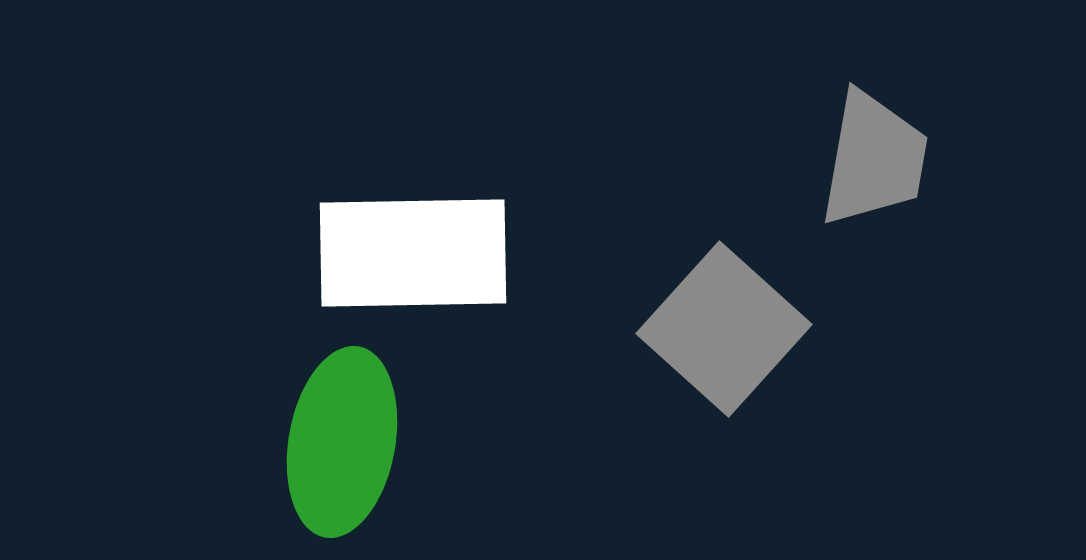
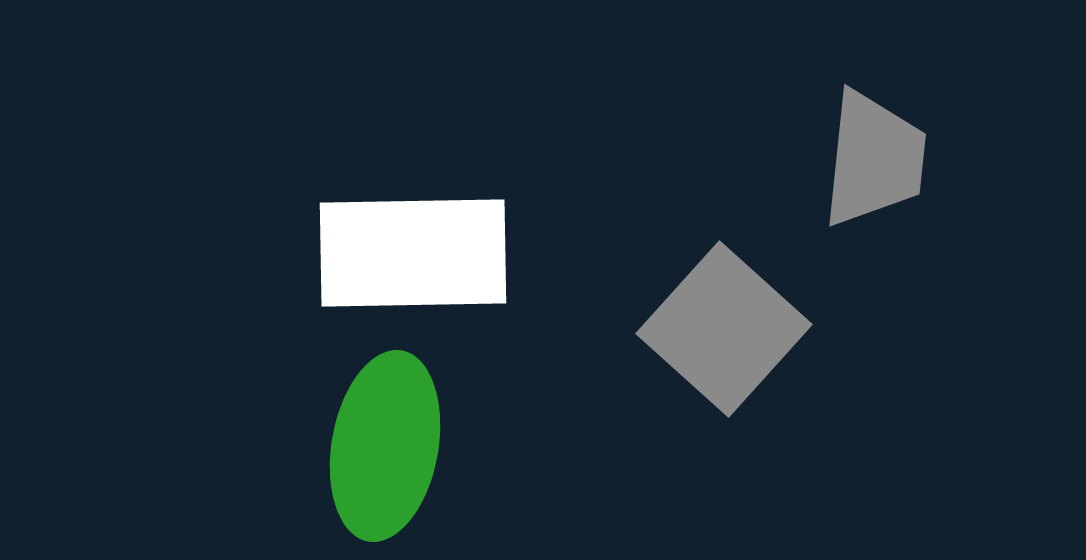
gray trapezoid: rotated 4 degrees counterclockwise
green ellipse: moved 43 px right, 4 px down
